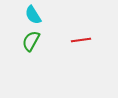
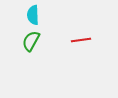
cyan semicircle: rotated 30 degrees clockwise
